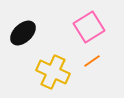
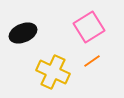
black ellipse: rotated 20 degrees clockwise
